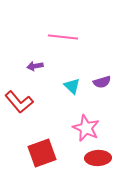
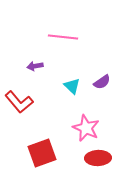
purple semicircle: rotated 18 degrees counterclockwise
